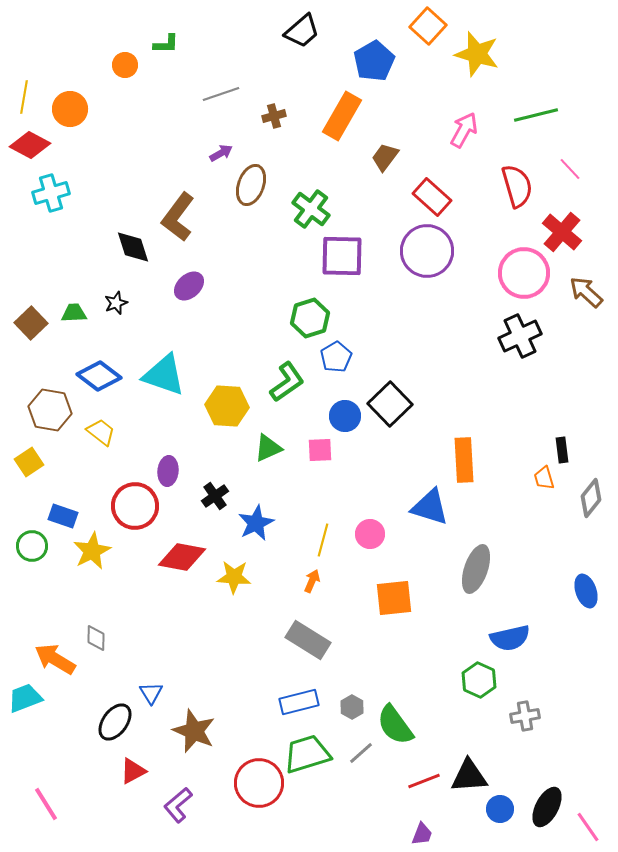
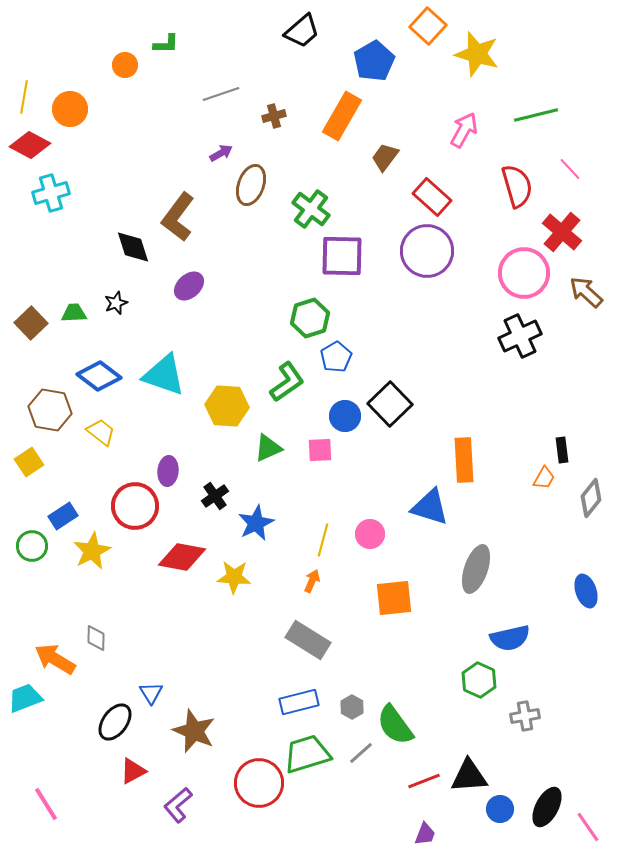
orange trapezoid at (544, 478): rotated 135 degrees counterclockwise
blue rectangle at (63, 516): rotated 52 degrees counterclockwise
purple trapezoid at (422, 834): moved 3 px right
